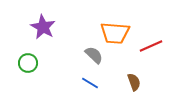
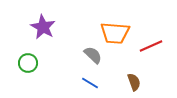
gray semicircle: moved 1 px left
